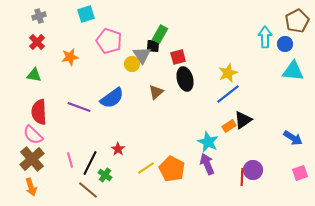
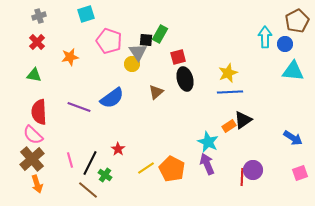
black square: moved 7 px left, 6 px up
gray triangle: moved 4 px left, 3 px up
blue line: moved 2 px right, 2 px up; rotated 35 degrees clockwise
orange arrow: moved 6 px right, 3 px up
